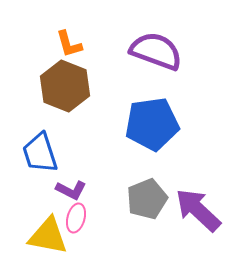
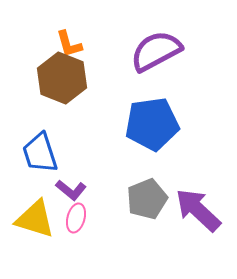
purple semicircle: rotated 48 degrees counterclockwise
brown hexagon: moved 3 px left, 8 px up
purple L-shape: rotated 12 degrees clockwise
yellow triangle: moved 13 px left, 17 px up; rotated 6 degrees clockwise
